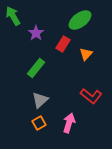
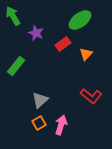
purple star: rotated 14 degrees counterclockwise
red rectangle: rotated 21 degrees clockwise
green rectangle: moved 20 px left, 2 px up
pink arrow: moved 8 px left, 2 px down
